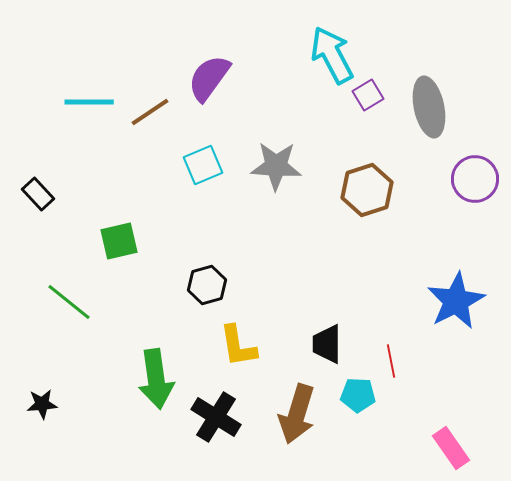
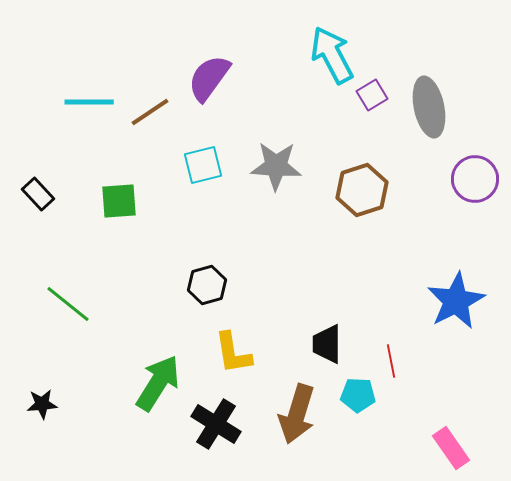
purple square: moved 4 px right
cyan square: rotated 9 degrees clockwise
brown hexagon: moved 5 px left
green square: moved 40 px up; rotated 9 degrees clockwise
green line: moved 1 px left, 2 px down
yellow L-shape: moved 5 px left, 7 px down
green arrow: moved 2 px right, 4 px down; rotated 140 degrees counterclockwise
black cross: moved 7 px down
